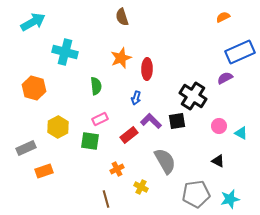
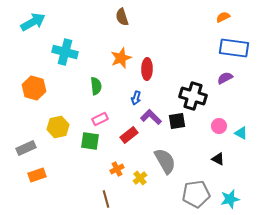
blue rectangle: moved 6 px left, 4 px up; rotated 32 degrees clockwise
black cross: rotated 16 degrees counterclockwise
purple L-shape: moved 4 px up
yellow hexagon: rotated 15 degrees clockwise
black triangle: moved 2 px up
orange rectangle: moved 7 px left, 4 px down
yellow cross: moved 1 px left, 9 px up; rotated 24 degrees clockwise
